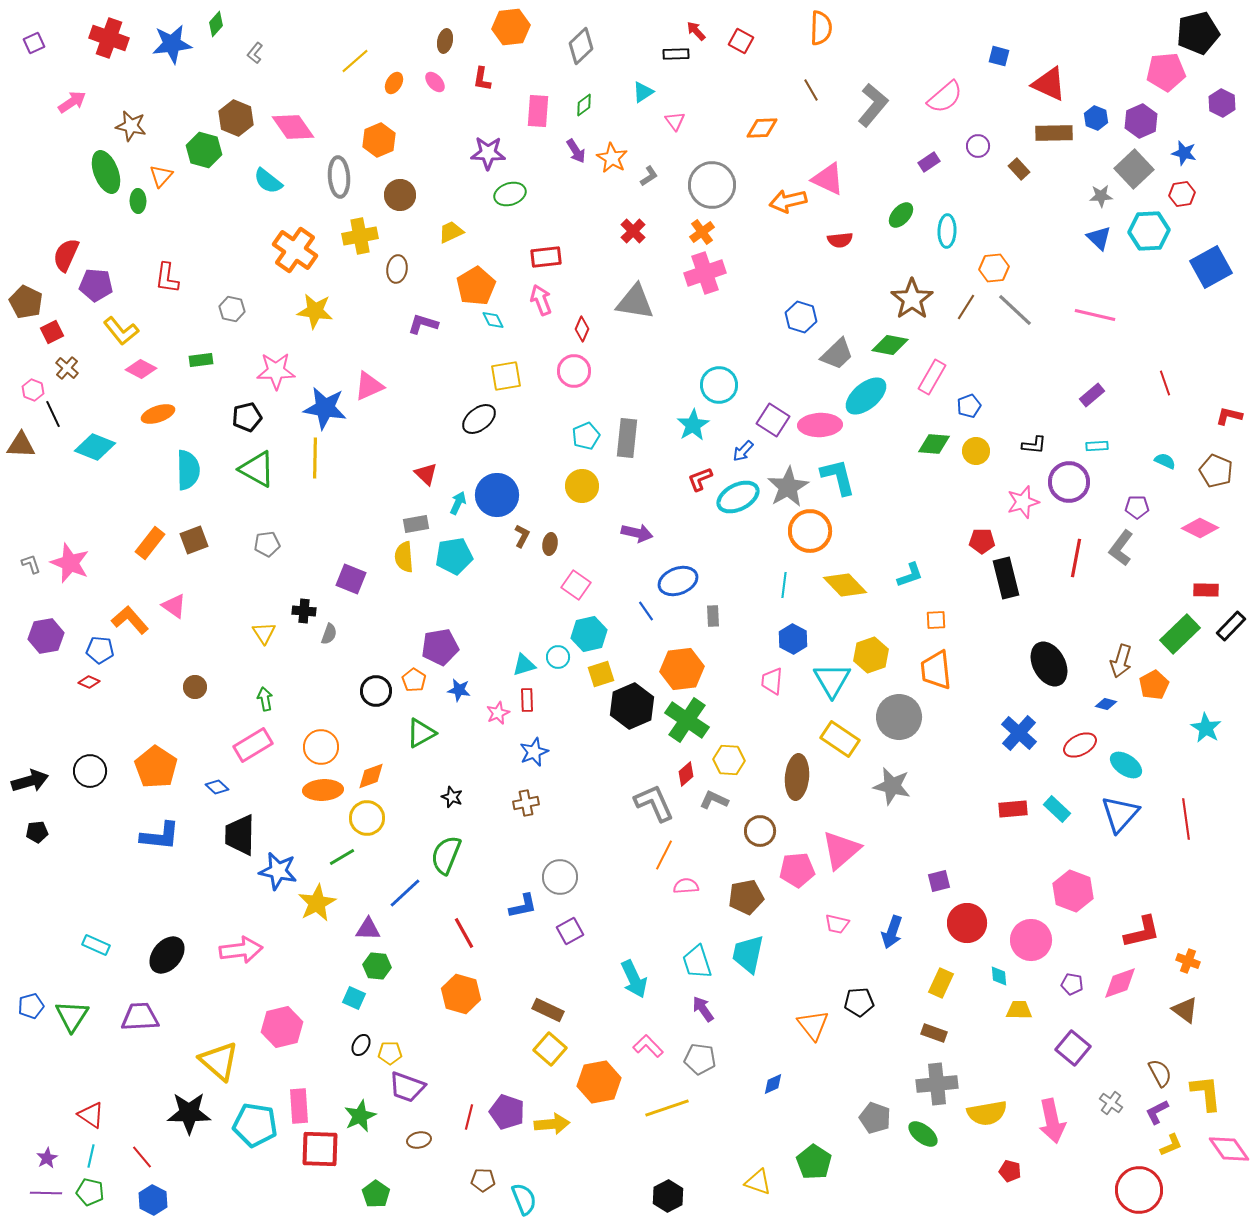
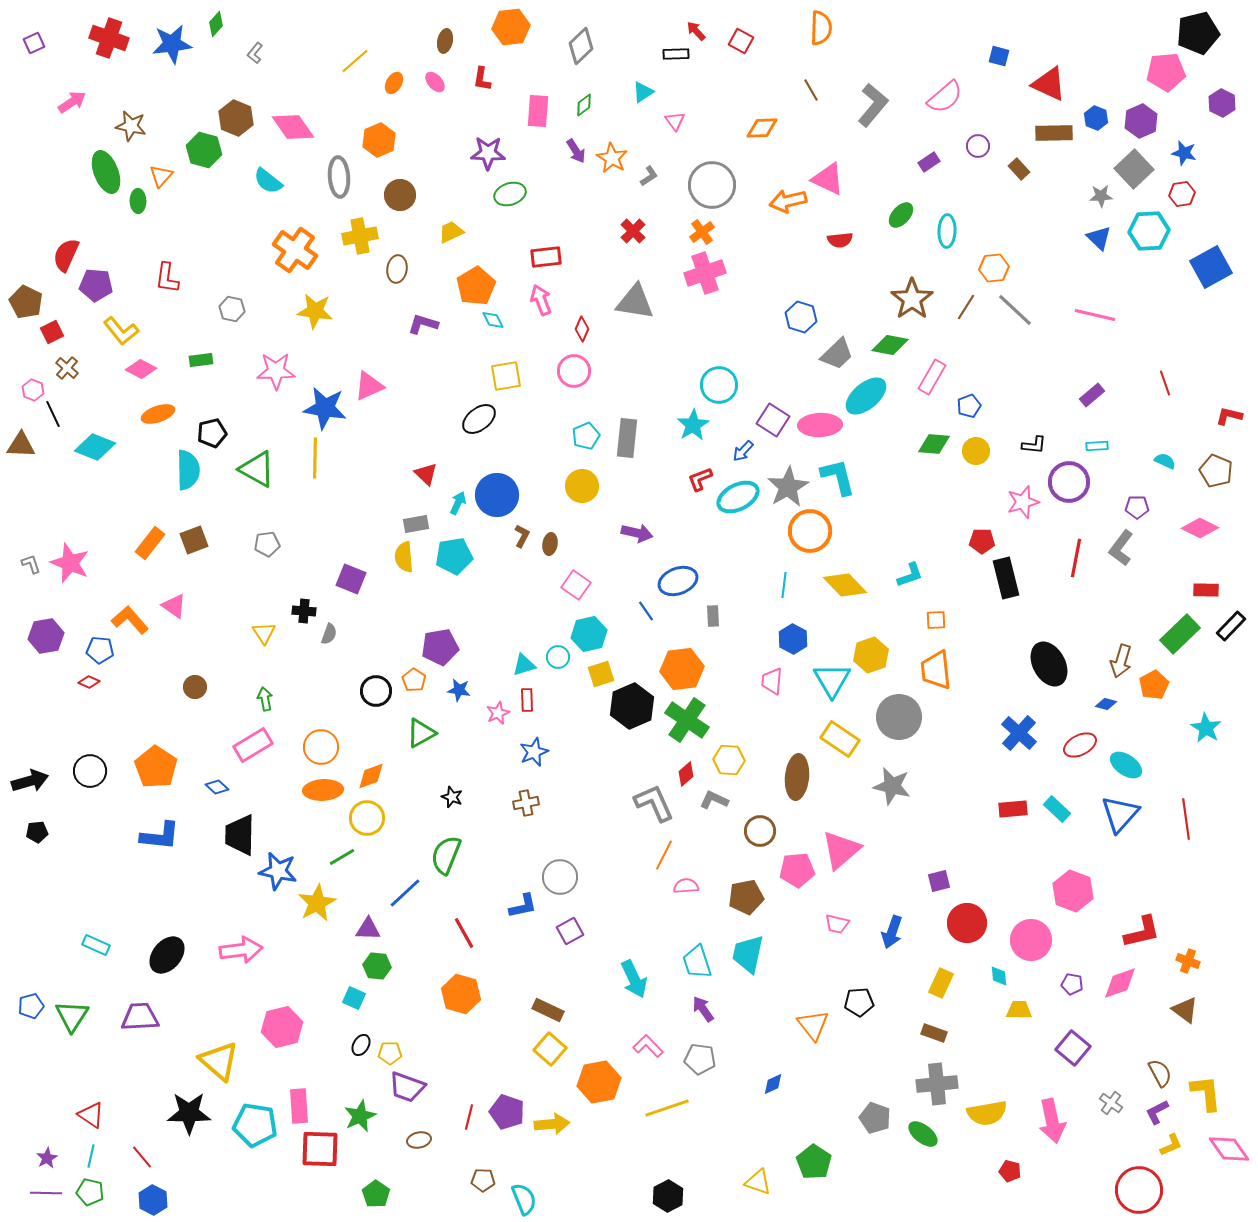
black pentagon at (247, 417): moved 35 px left, 16 px down
